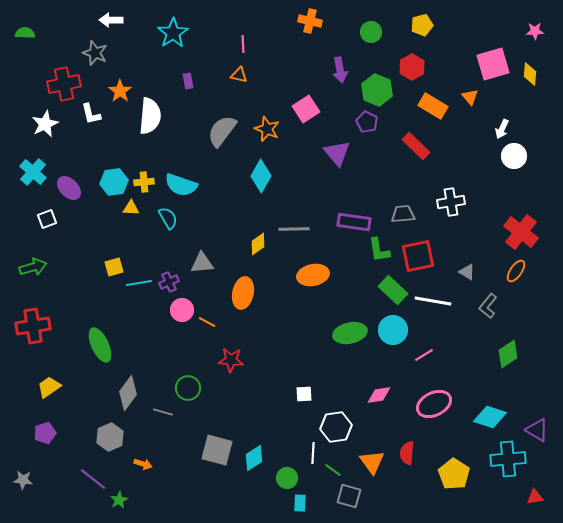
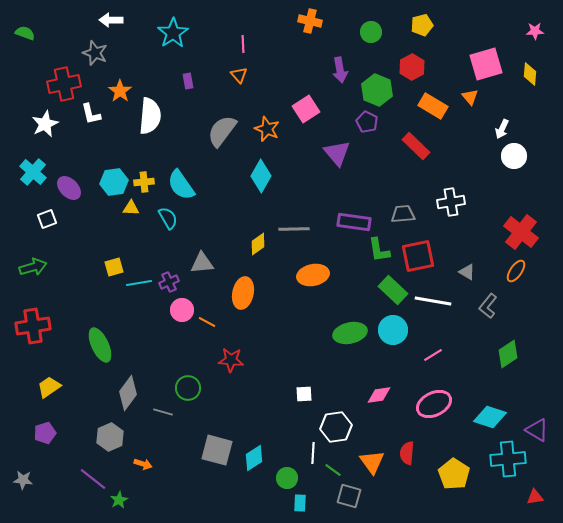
green semicircle at (25, 33): rotated 18 degrees clockwise
pink square at (493, 64): moved 7 px left
orange triangle at (239, 75): rotated 36 degrees clockwise
cyan semicircle at (181, 185): rotated 36 degrees clockwise
pink line at (424, 355): moved 9 px right
